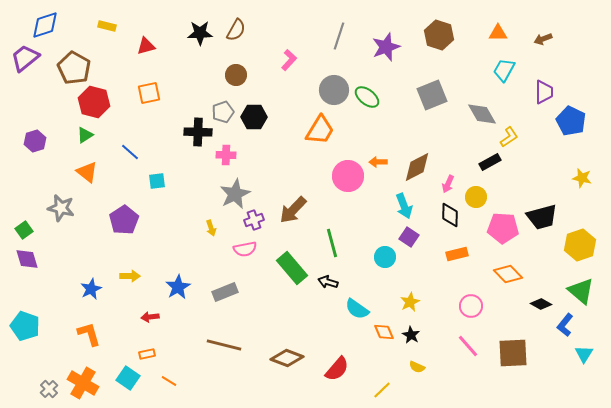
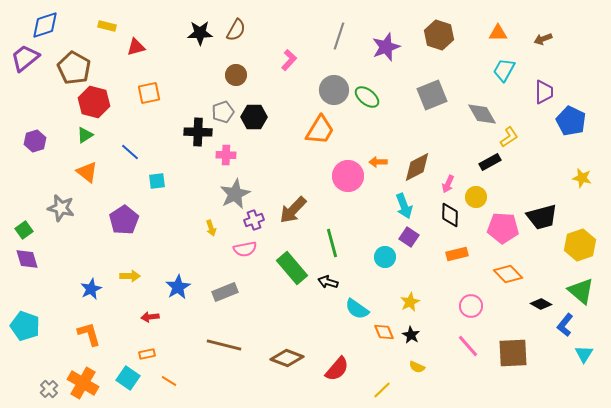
red triangle at (146, 46): moved 10 px left, 1 px down
